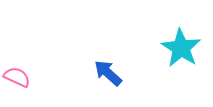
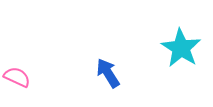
blue arrow: rotated 16 degrees clockwise
